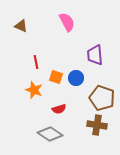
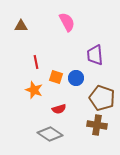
brown triangle: rotated 24 degrees counterclockwise
